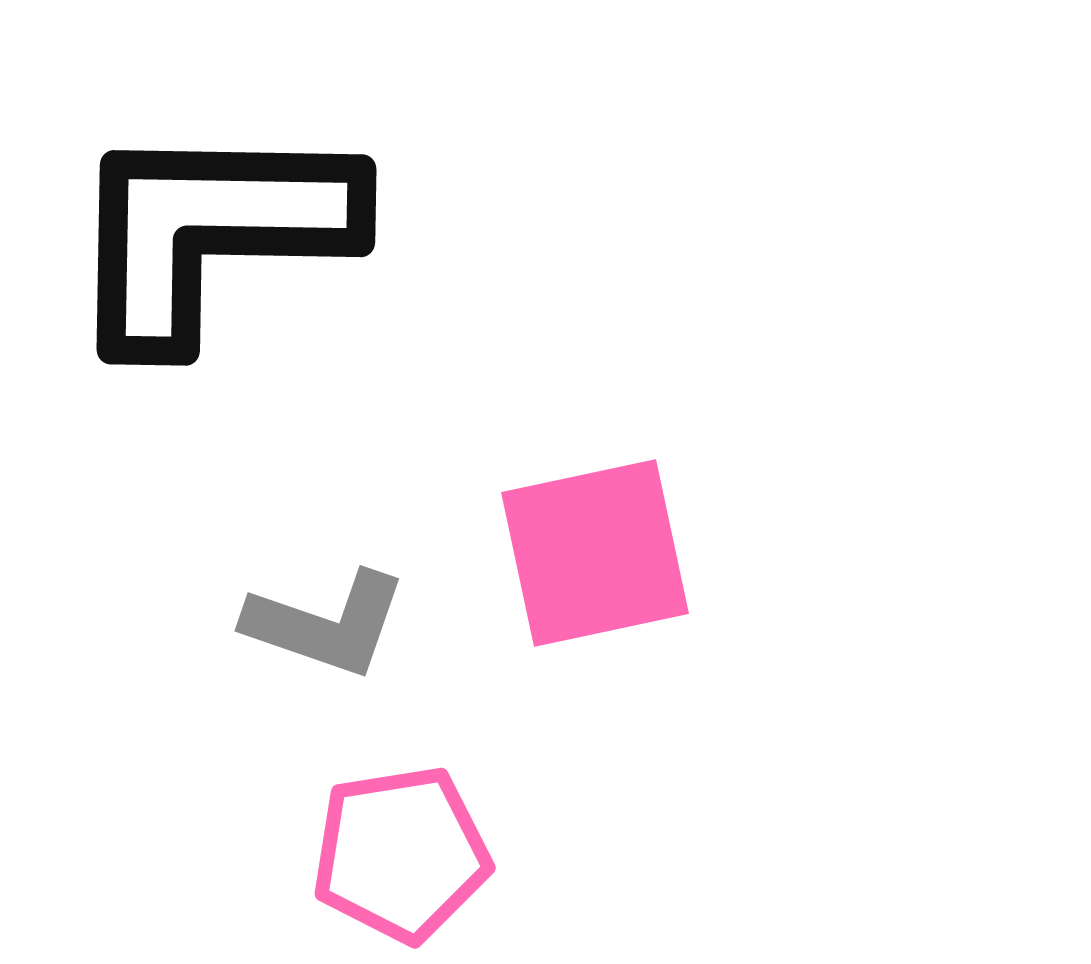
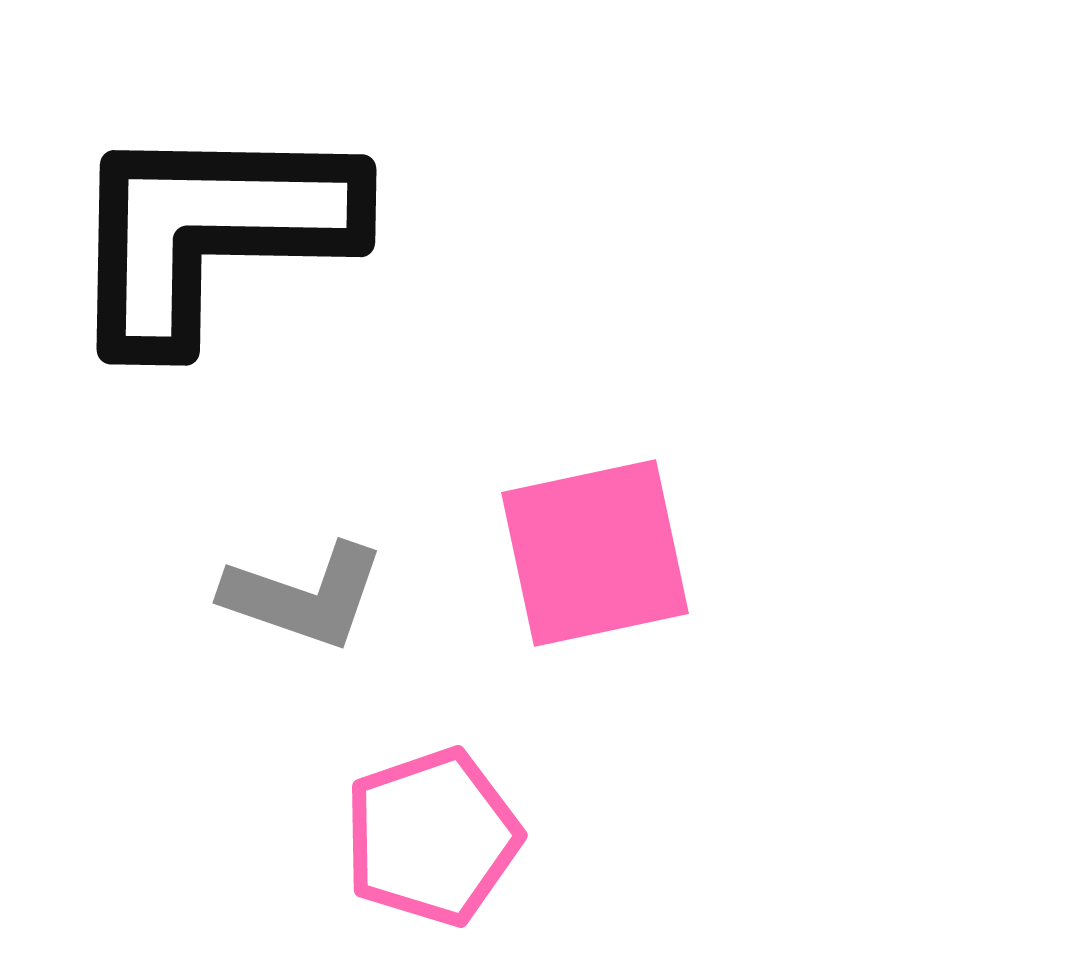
gray L-shape: moved 22 px left, 28 px up
pink pentagon: moved 31 px right, 17 px up; rotated 10 degrees counterclockwise
